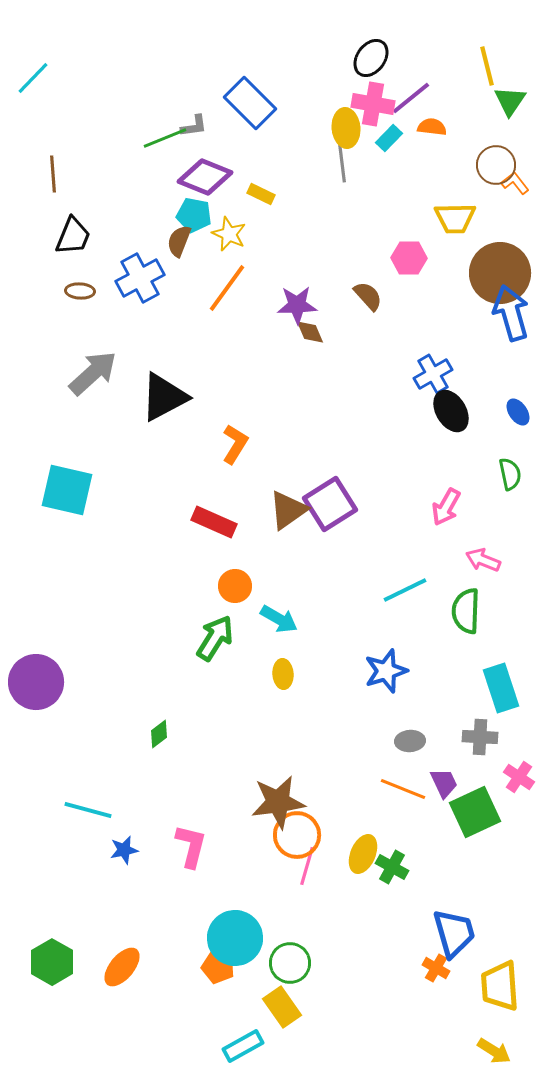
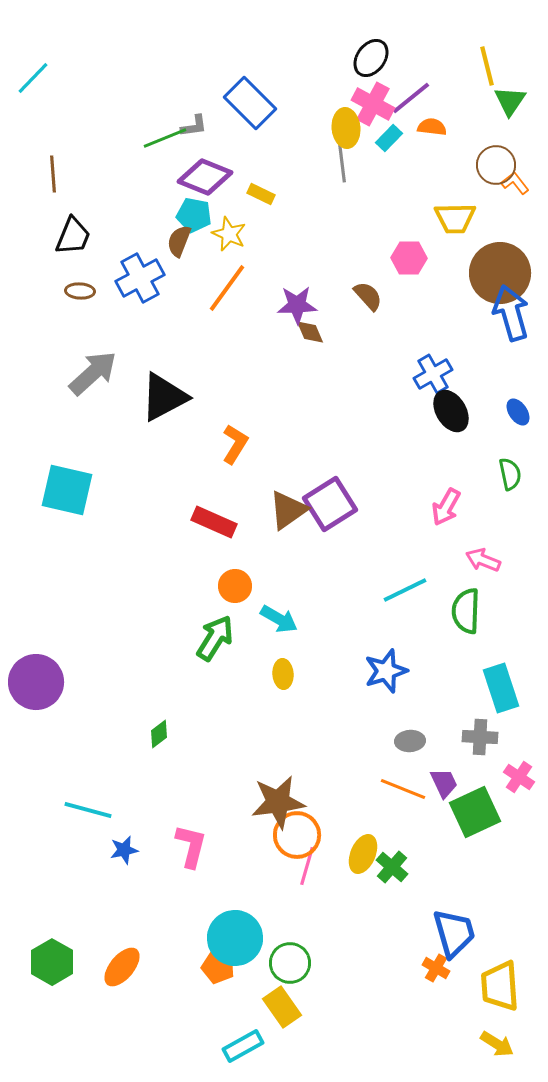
pink cross at (373, 104): rotated 18 degrees clockwise
green cross at (392, 867): rotated 12 degrees clockwise
yellow arrow at (494, 1051): moved 3 px right, 7 px up
